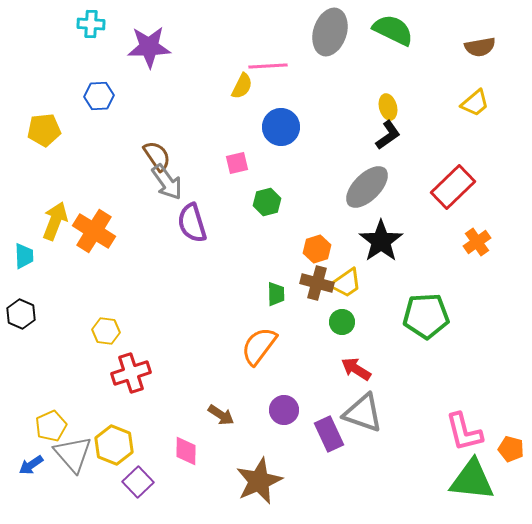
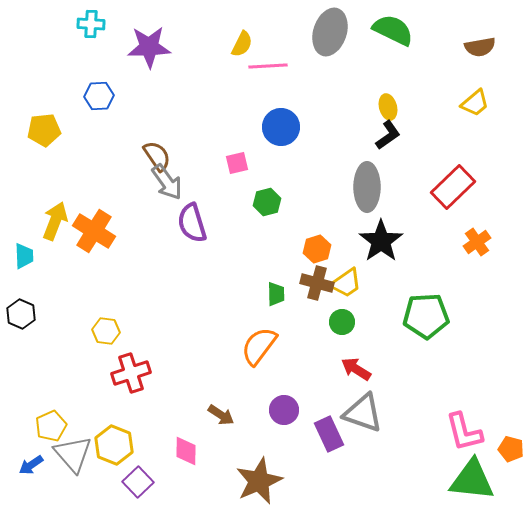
yellow semicircle at (242, 86): moved 42 px up
gray ellipse at (367, 187): rotated 45 degrees counterclockwise
